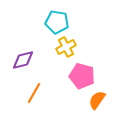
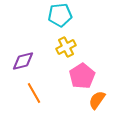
cyan pentagon: moved 3 px right, 7 px up; rotated 15 degrees counterclockwise
purple diamond: moved 1 px down
pink pentagon: rotated 25 degrees clockwise
orange line: rotated 60 degrees counterclockwise
